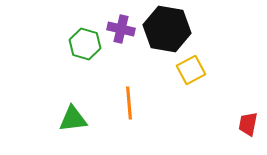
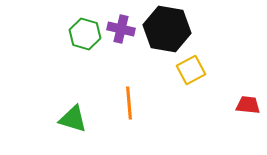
green hexagon: moved 10 px up
green triangle: rotated 24 degrees clockwise
red trapezoid: moved 19 px up; rotated 85 degrees clockwise
